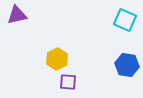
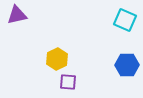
blue hexagon: rotated 10 degrees counterclockwise
